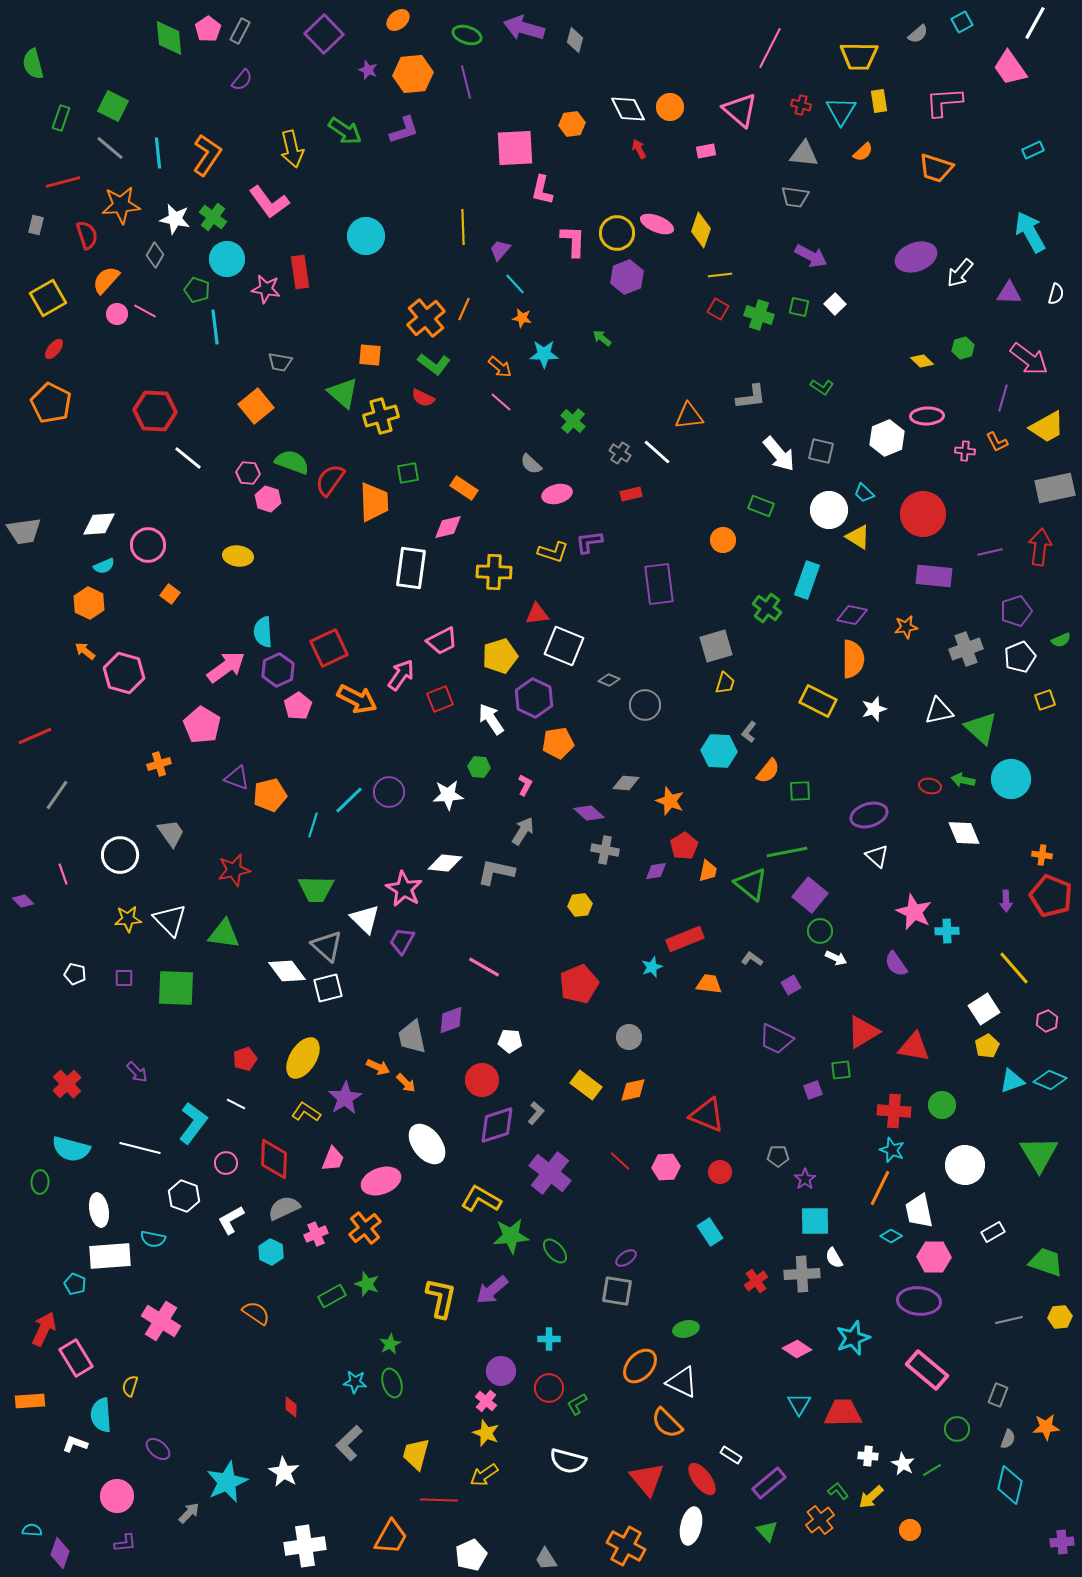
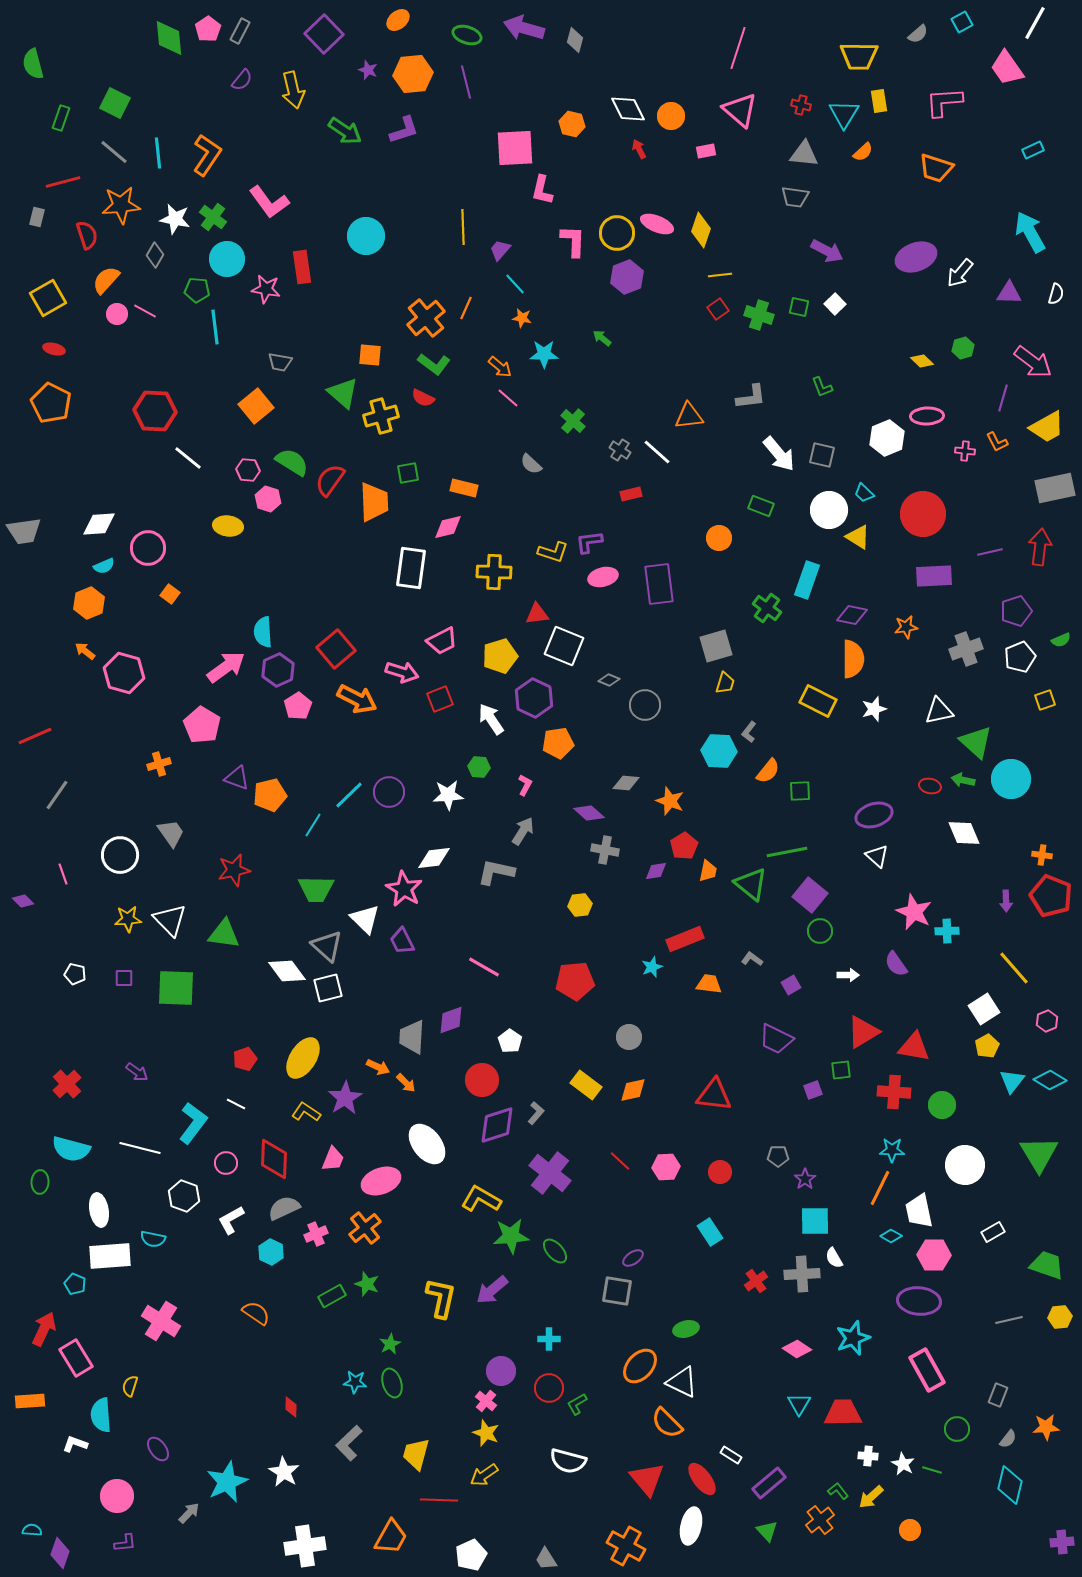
pink line at (770, 48): moved 32 px left; rotated 9 degrees counterclockwise
pink trapezoid at (1010, 68): moved 3 px left
green square at (113, 106): moved 2 px right, 3 px up
orange circle at (670, 107): moved 1 px right, 9 px down
cyan triangle at (841, 111): moved 3 px right, 3 px down
orange hexagon at (572, 124): rotated 20 degrees clockwise
gray line at (110, 148): moved 4 px right, 4 px down
yellow arrow at (292, 149): moved 1 px right, 59 px up
gray rectangle at (36, 225): moved 1 px right, 8 px up
purple arrow at (811, 256): moved 16 px right, 5 px up
red rectangle at (300, 272): moved 2 px right, 5 px up
green pentagon at (197, 290): rotated 15 degrees counterclockwise
orange line at (464, 309): moved 2 px right, 1 px up
red square at (718, 309): rotated 25 degrees clockwise
red ellipse at (54, 349): rotated 65 degrees clockwise
pink arrow at (1029, 359): moved 4 px right, 3 px down
green L-shape at (822, 387): rotated 35 degrees clockwise
pink line at (501, 402): moved 7 px right, 4 px up
gray square at (821, 451): moved 1 px right, 4 px down
gray cross at (620, 453): moved 3 px up
green semicircle at (292, 462): rotated 12 degrees clockwise
pink hexagon at (248, 473): moved 3 px up
orange rectangle at (464, 488): rotated 20 degrees counterclockwise
pink ellipse at (557, 494): moved 46 px right, 83 px down
orange circle at (723, 540): moved 4 px left, 2 px up
pink circle at (148, 545): moved 3 px down
yellow ellipse at (238, 556): moved 10 px left, 30 px up
purple rectangle at (934, 576): rotated 9 degrees counterclockwise
orange hexagon at (89, 603): rotated 12 degrees clockwise
red square at (329, 648): moved 7 px right, 1 px down; rotated 15 degrees counterclockwise
pink arrow at (401, 675): moved 1 px right, 3 px up; rotated 72 degrees clockwise
green triangle at (981, 728): moved 5 px left, 14 px down
cyan line at (349, 800): moved 5 px up
purple ellipse at (869, 815): moved 5 px right
cyan line at (313, 825): rotated 15 degrees clockwise
white diamond at (445, 863): moved 11 px left, 5 px up; rotated 12 degrees counterclockwise
purple trapezoid at (402, 941): rotated 56 degrees counterclockwise
white arrow at (836, 958): moved 12 px right, 17 px down; rotated 25 degrees counterclockwise
red pentagon at (579, 984): moved 4 px left, 3 px up; rotated 18 degrees clockwise
gray trapezoid at (412, 1037): rotated 15 degrees clockwise
white pentagon at (510, 1041): rotated 30 degrees clockwise
purple arrow at (137, 1072): rotated 10 degrees counterclockwise
cyan diamond at (1050, 1080): rotated 8 degrees clockwise
cyan triangle at (1012, 1081): rotated 32 degrees counterclockwise
red cross at (894, 1111): moved 19 px up
red triangle at (707, 1115): moved 7 px right, 20 px up; rotated 15 degrees counterclockwise
cyan star at (892, 1150): rotated 20 degrees counterclockwise
pink hexagon at (934, 1257): moved 2 px up
purple ellipse at (626, 1258): moved 7 px right
green trapezoid at (1046, 1262): moved 1 px right, 3 px down
pink rectangle at (927, 1370): rotated 21 degrees clockwise
gray semicircle at (1008, 1439): rotated 18 degrees clockwise
purple ellipse at (158, 1449): rotated 15 degrees clockwise
green line at (932, 1470): rotated 48 degrees clockwise
